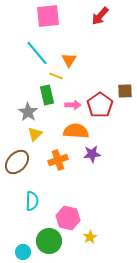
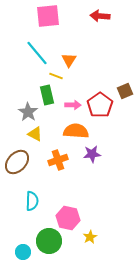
red arrow: rotated 54 degrees clockwise
brown square: rotated 21 degrees counterclockwise
yellow triangle: rotated 49 degrees counterclockwise
